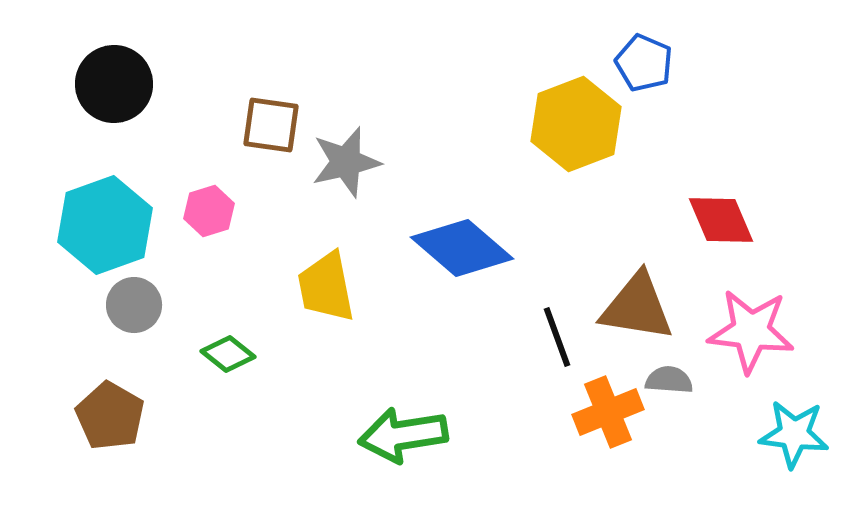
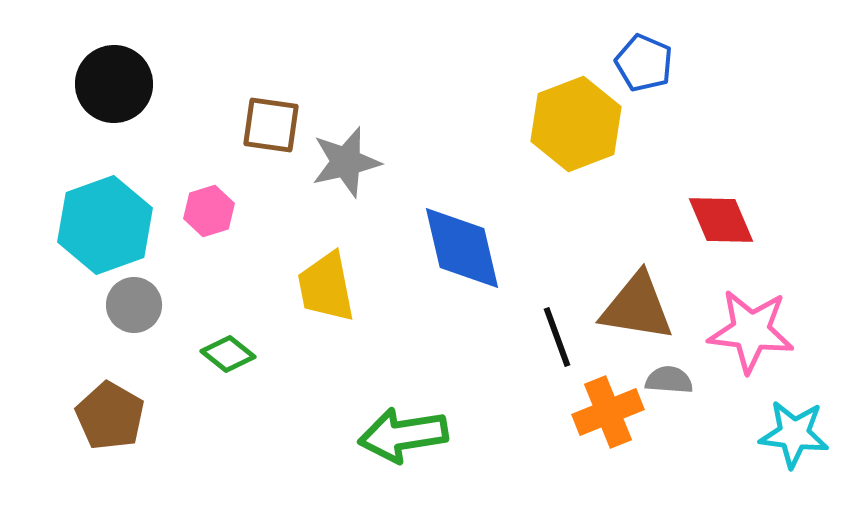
blue diamond: rotated 36 degrees clockwise
